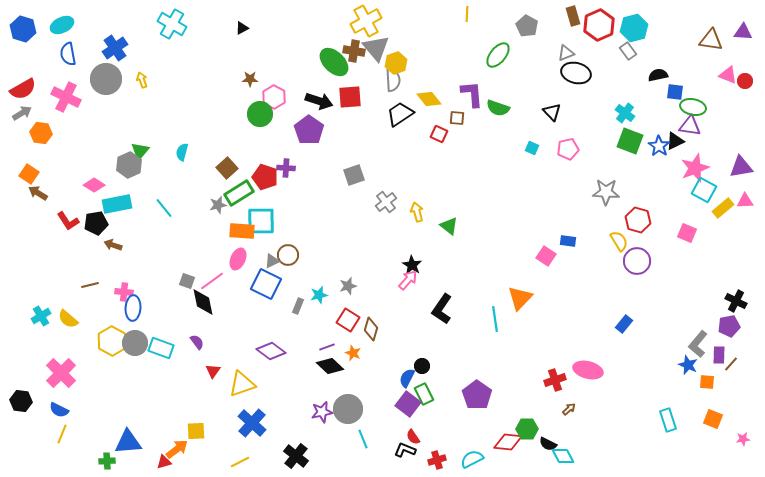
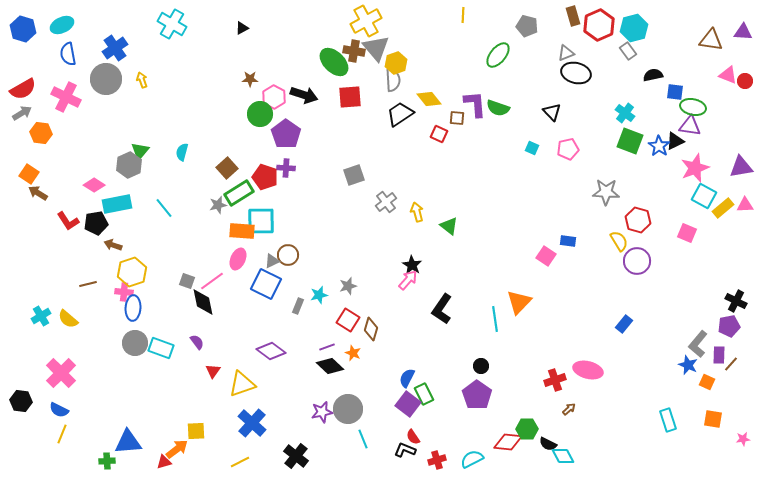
yellow line at (467, 14): moved 4 px left, 1 px down
gray pentagon at (527, 26): rotated 15 degrees counterclockwise
black semicircle at (658, 75): moved 5 px left
purple L-shape at (472, 94): moved 3 px right, 10 px down
black arrow at (319, 101): moved 15 px left, 6 px up
purple pentagon at (309, 130): moved 23 px left, 4 px down
cyan square at (704, 190): moved 6 px down
pink triangle at (745, 201): moved 4 px down
brown line at (90, 285): moved 2 px left, 1 px up
orange triangle at (520, 298): moved 1 px left, 4 px down
yellow hexagon at (112, 341): moved 20 px right, 69 px up; rotated 12 degrees clockwise
black circle at (422, 366): moved 59 px right
orange square at (707, 382): rotated 21 degrees clockwise
orange square at (713, 419): rotated 12 degrees counterclockwise
